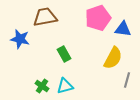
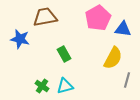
pink pentagon: rotated 10 degrees counterclockwise
